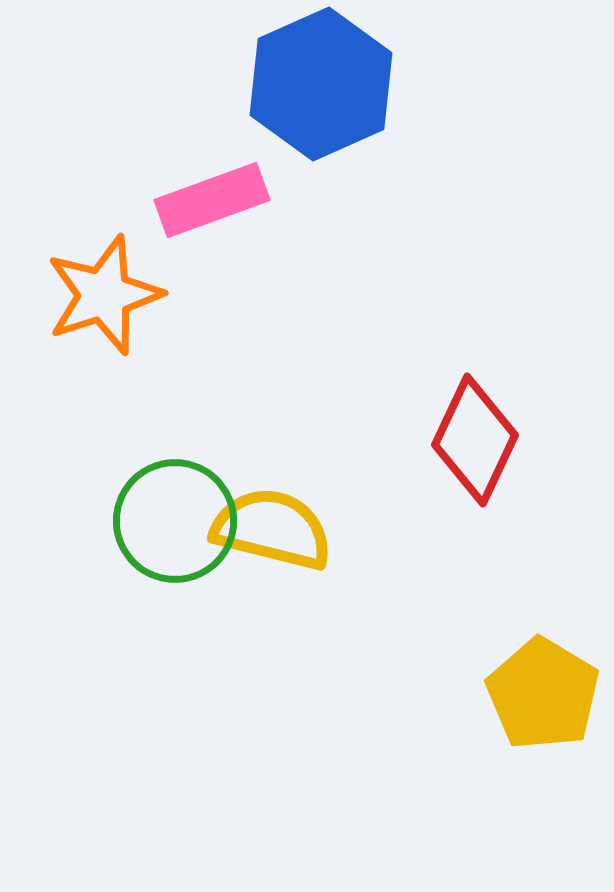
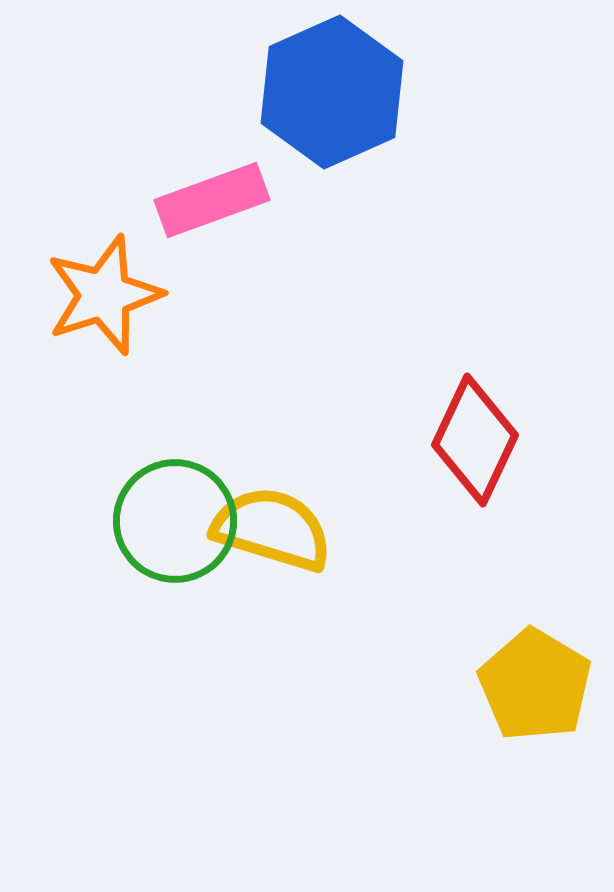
blue hexagon: moved 11 px right, 8 px down
yellow semicircle: rotated 3 degrees clockwise
yellow pentagon: moved 8 px left, 9 px up
